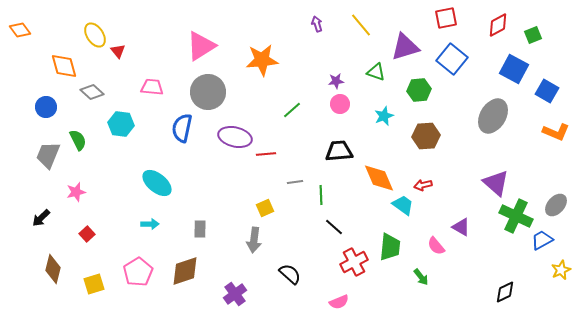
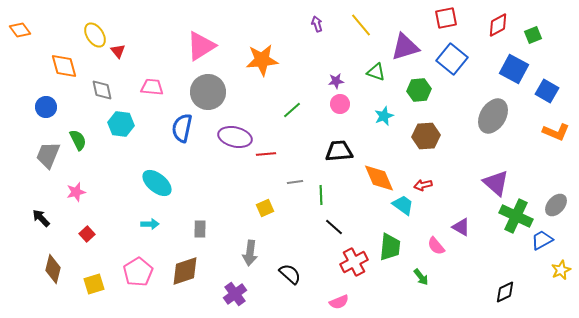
gray diamond at (92, 92): moved 10 px right, 2 px up; rotated 35 degrees clockwise
black arrow at (41, 218): rotated 90 degrees clockwise
gray arrow at (254, 240): moved 4 px left, 13 px down
